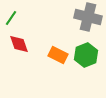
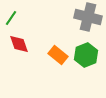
orange rectangle: rotated 12 degrees clockwise
